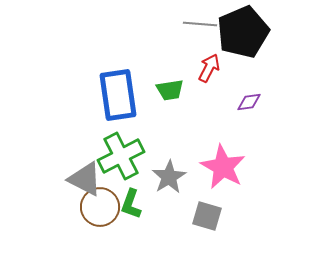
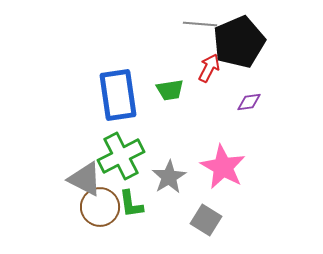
black pentagon: moved 4 px left, 10 px down
green L-shape: rotated 28 degrees counterclockwise
gray square: moved 1 px left, 4 px down; rotated 16 degrees clockwise
